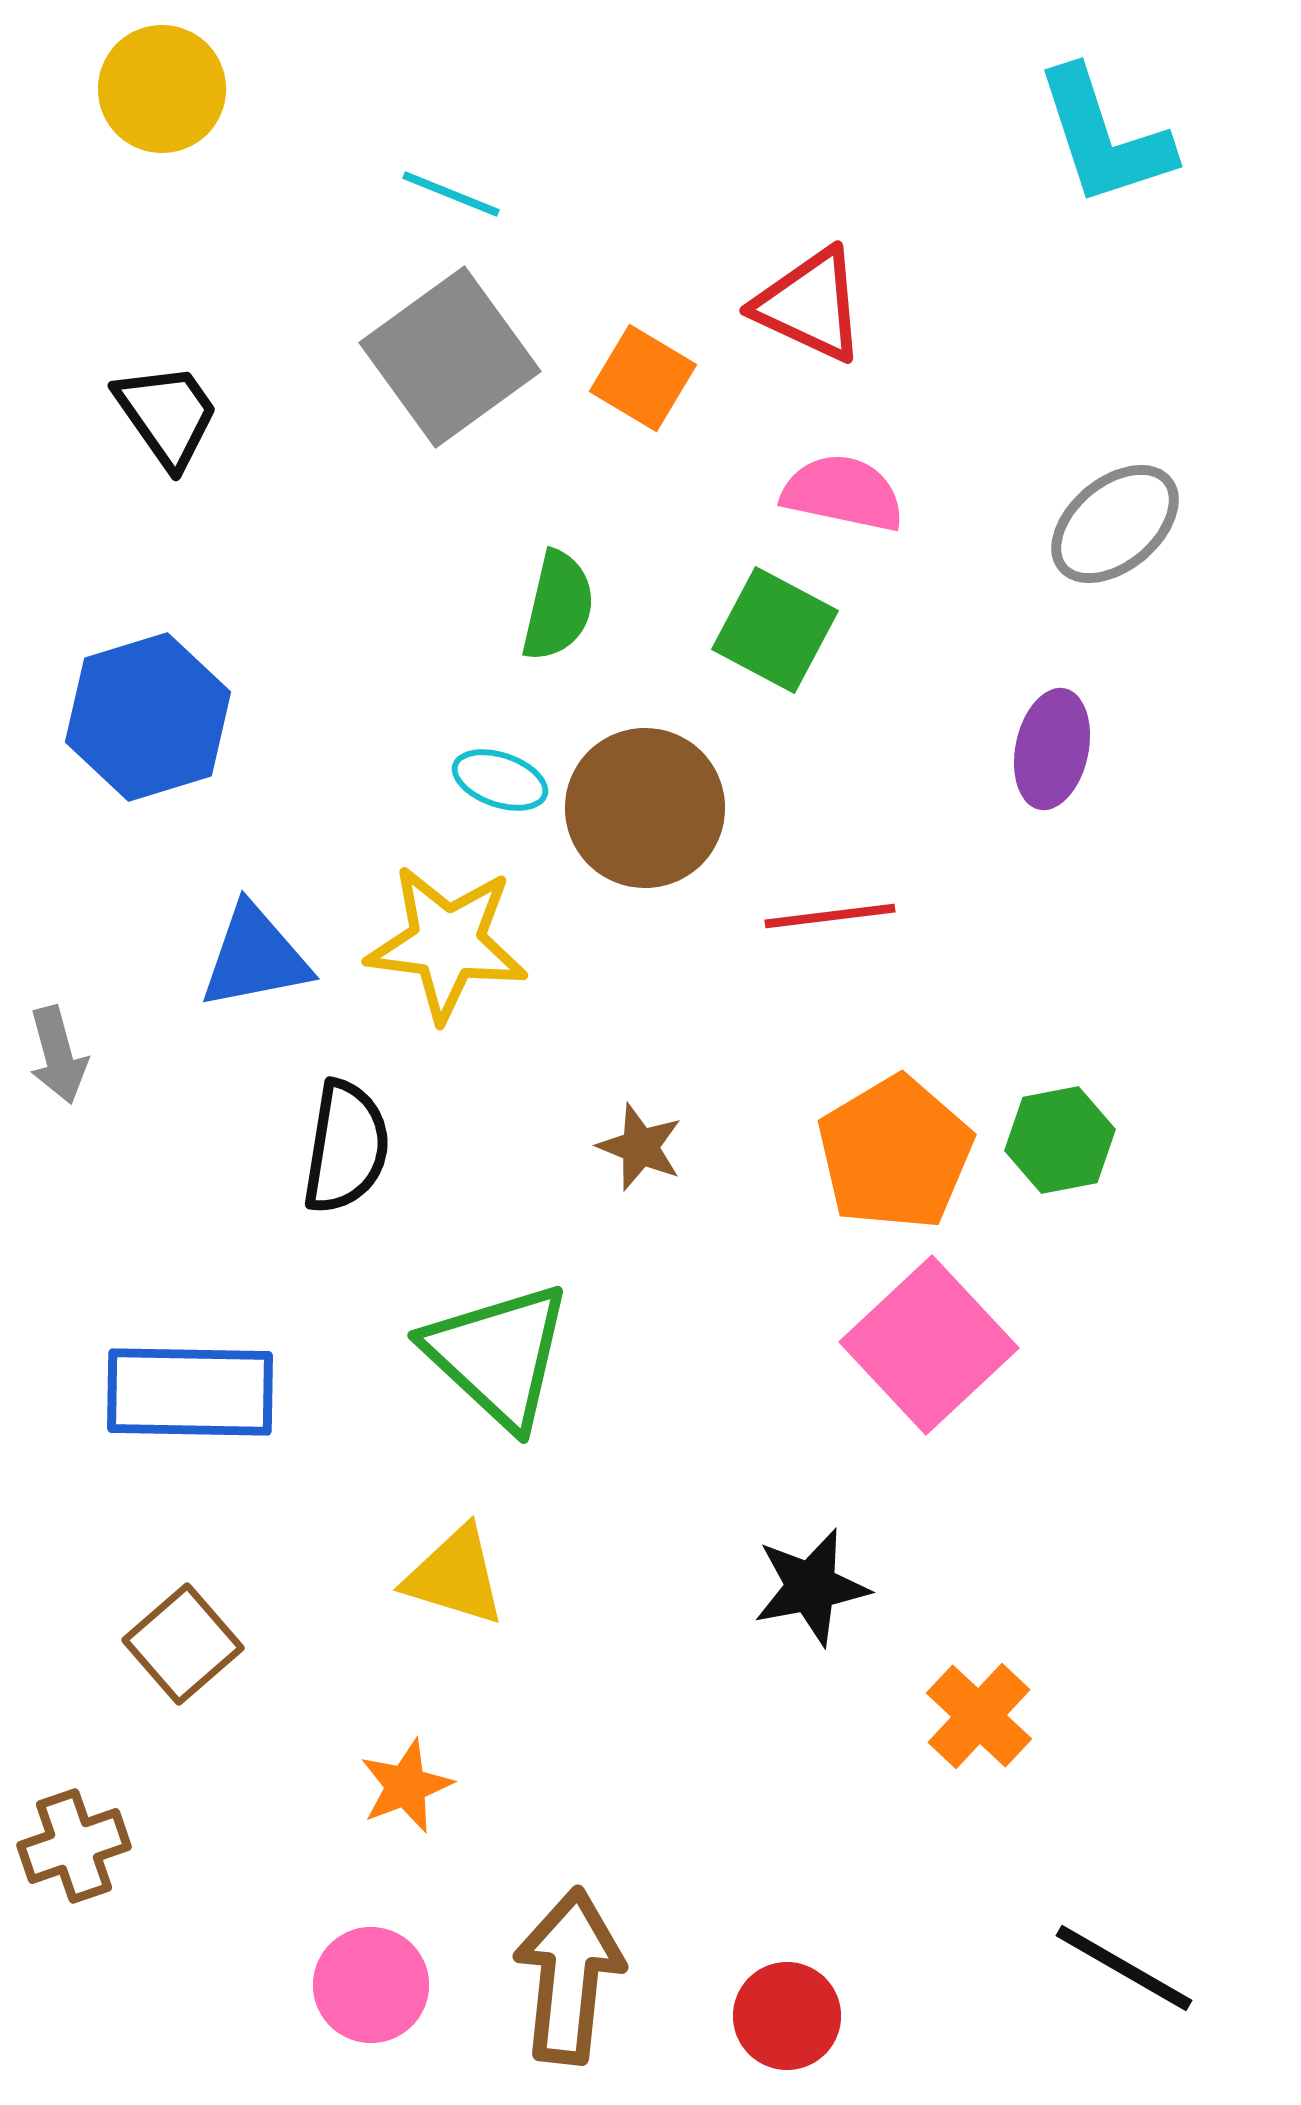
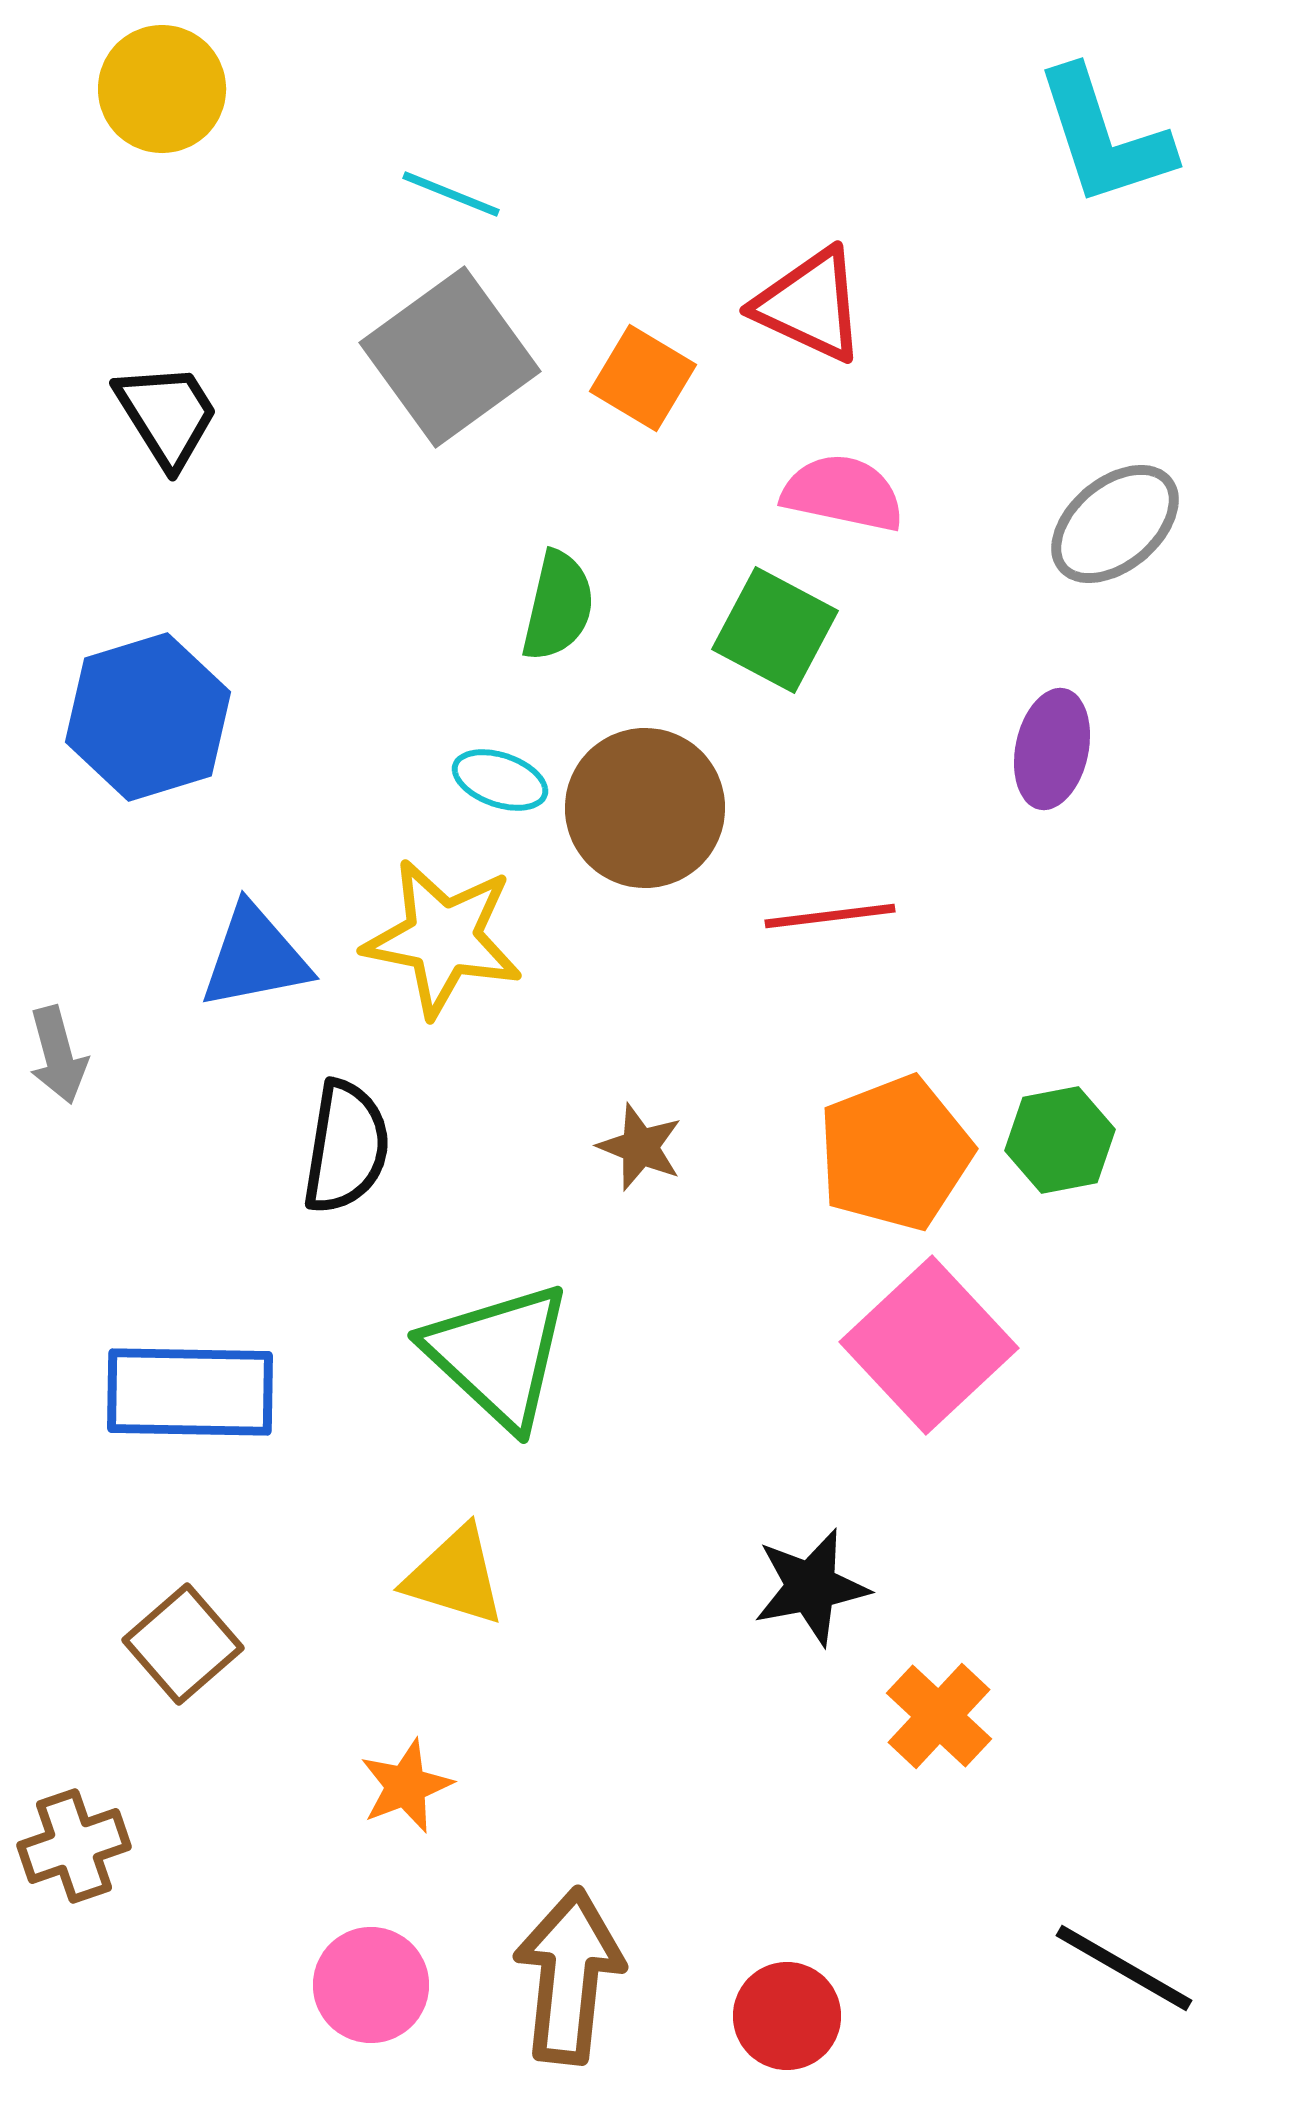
black trapezoid: rotated 3 degrees clockwise
yellow star: moved 4 px left, 5 px up; rotated 4 degrees clockwise
orange pentagon: rotated 10 degrees clockwise
orange cross: moved 40 px left
